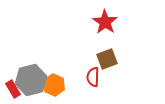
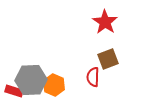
brown square: moved 1 px right
gray hexagon: rotated 12 degrees clockwise
red rectangle: moved 1 px right, 2 px down; rotated 42 degrees counterclockwise
